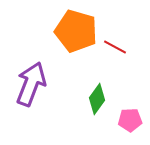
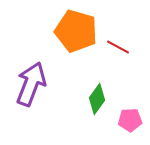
red line: moved 3 px right
